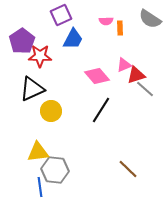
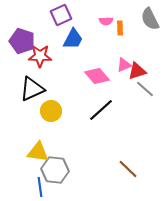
gray semicircle: rotated 30 degrees clockwise
purple pentagon: rotated 20 degrees counterclockwise
red triangle: moved 1 px right, 4 px up
black line: rotated 16 degrees clockwise
yellow triangle: rotated 15 degrees clockwise
